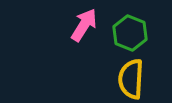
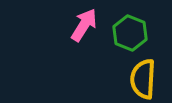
yellow semicircle: moved 12 px right
